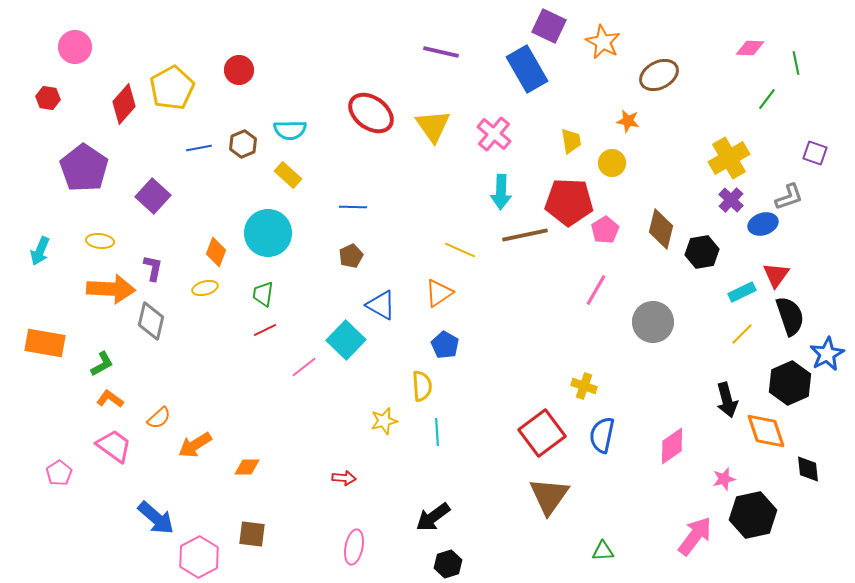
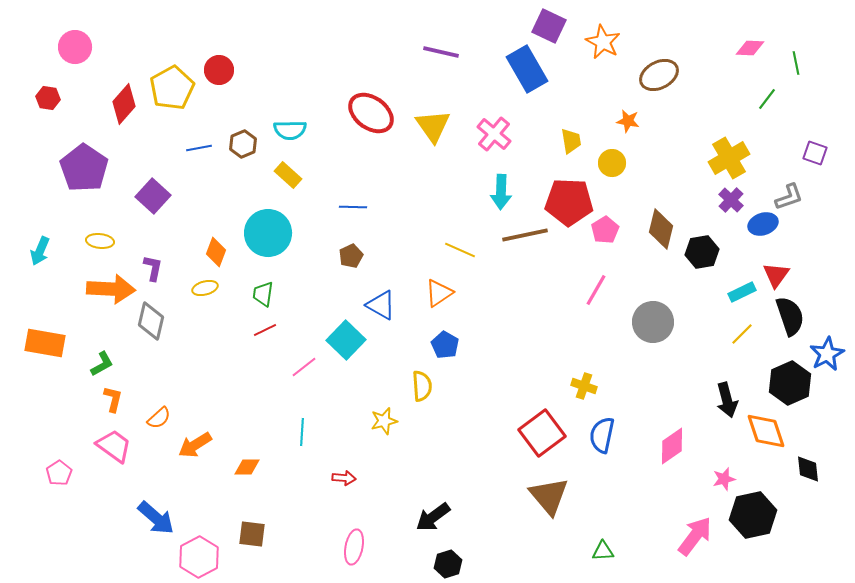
red circle at (239, 70): moved 20 px left
orange L-shape at (110, 399): moved 3 px right; rotated 68 degrees clockwise
cyan line at (437, 432): moved 135 px left; rotated 8 degrees clockwise
brown triangle at (549, 496): rotated 15 degrees counterclockwise
